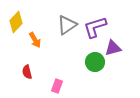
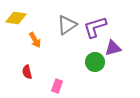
yellow diamond: moved 4 px up; rotated 55 degrees clockwise
